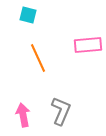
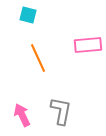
gray L-shape: rotated 12 degrees counterclockwise
pink arrow: moved 1 px left; rotated 15 degrees counterclockwise
